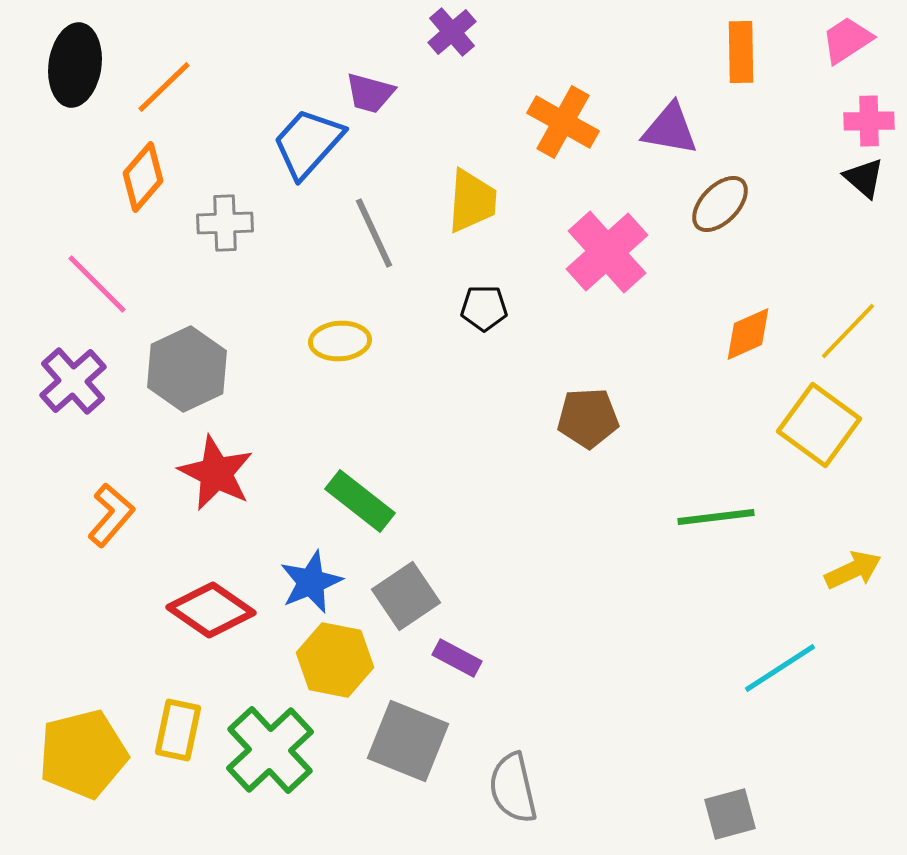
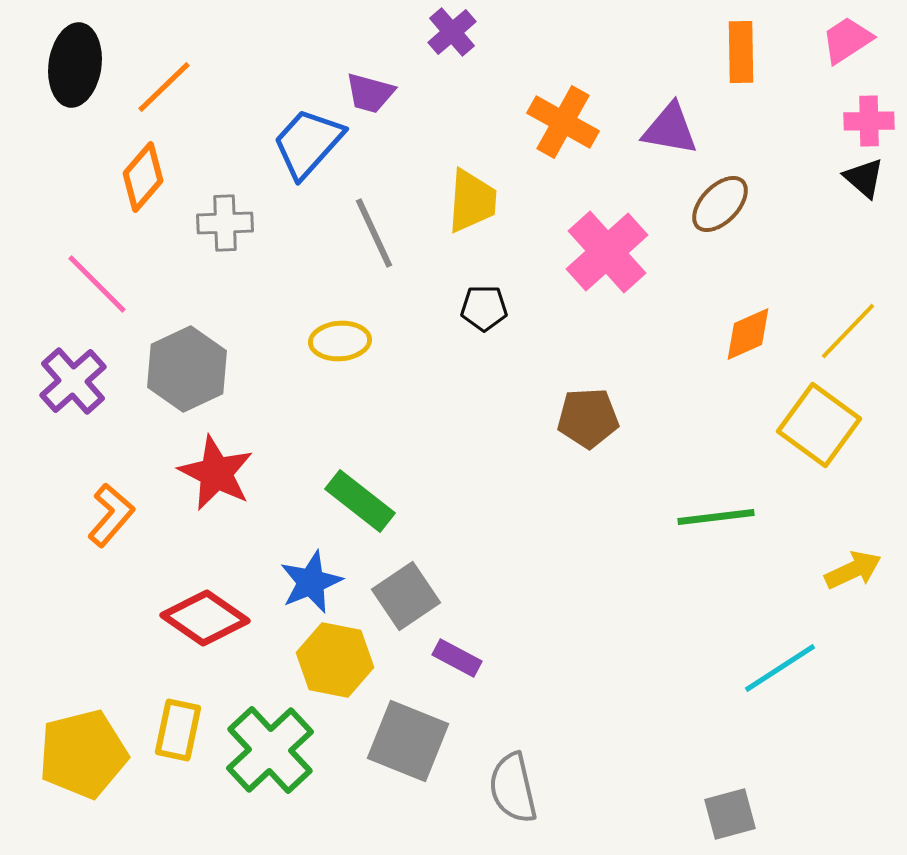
red diamond at (211, 610): moved 6 px left, 8 px down
